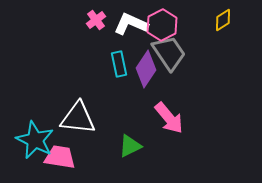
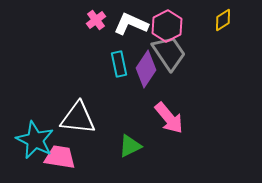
pink hexagon: moved 5 px right, 1 px down
